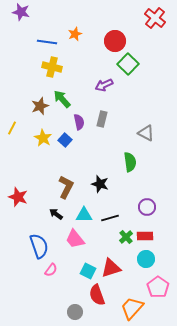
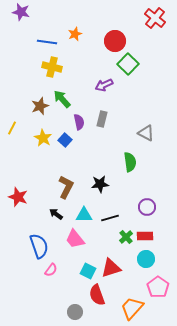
black star: rotated 24 degrees counterclockwise
